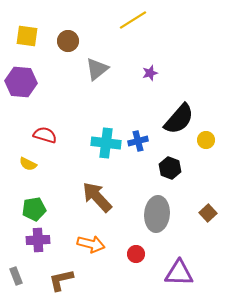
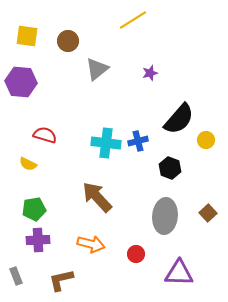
gray ellipse: moved 8 px right, 2 px down
